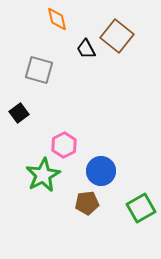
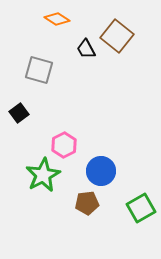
orange diamond: rotated 45 degrees counterclockwise
